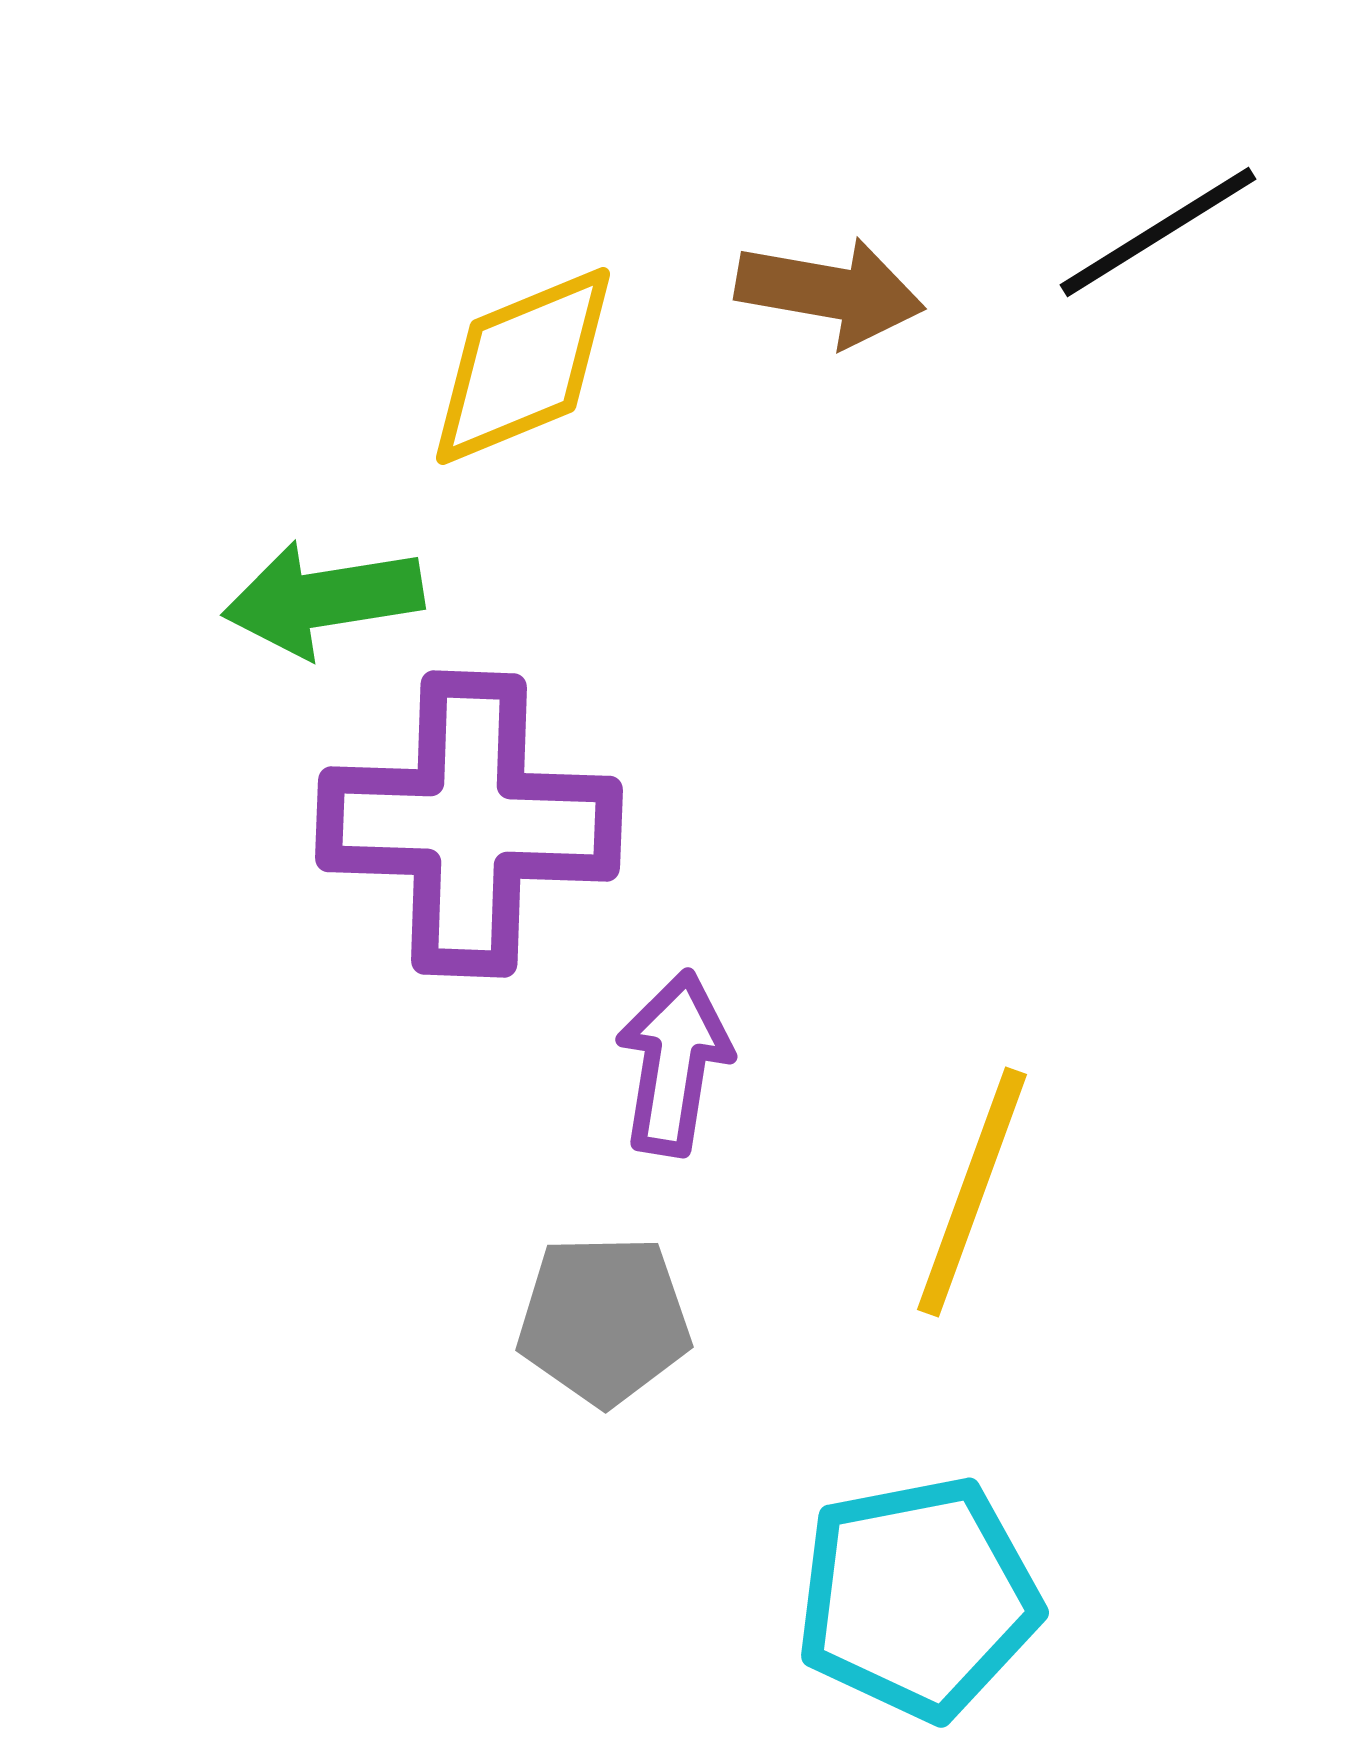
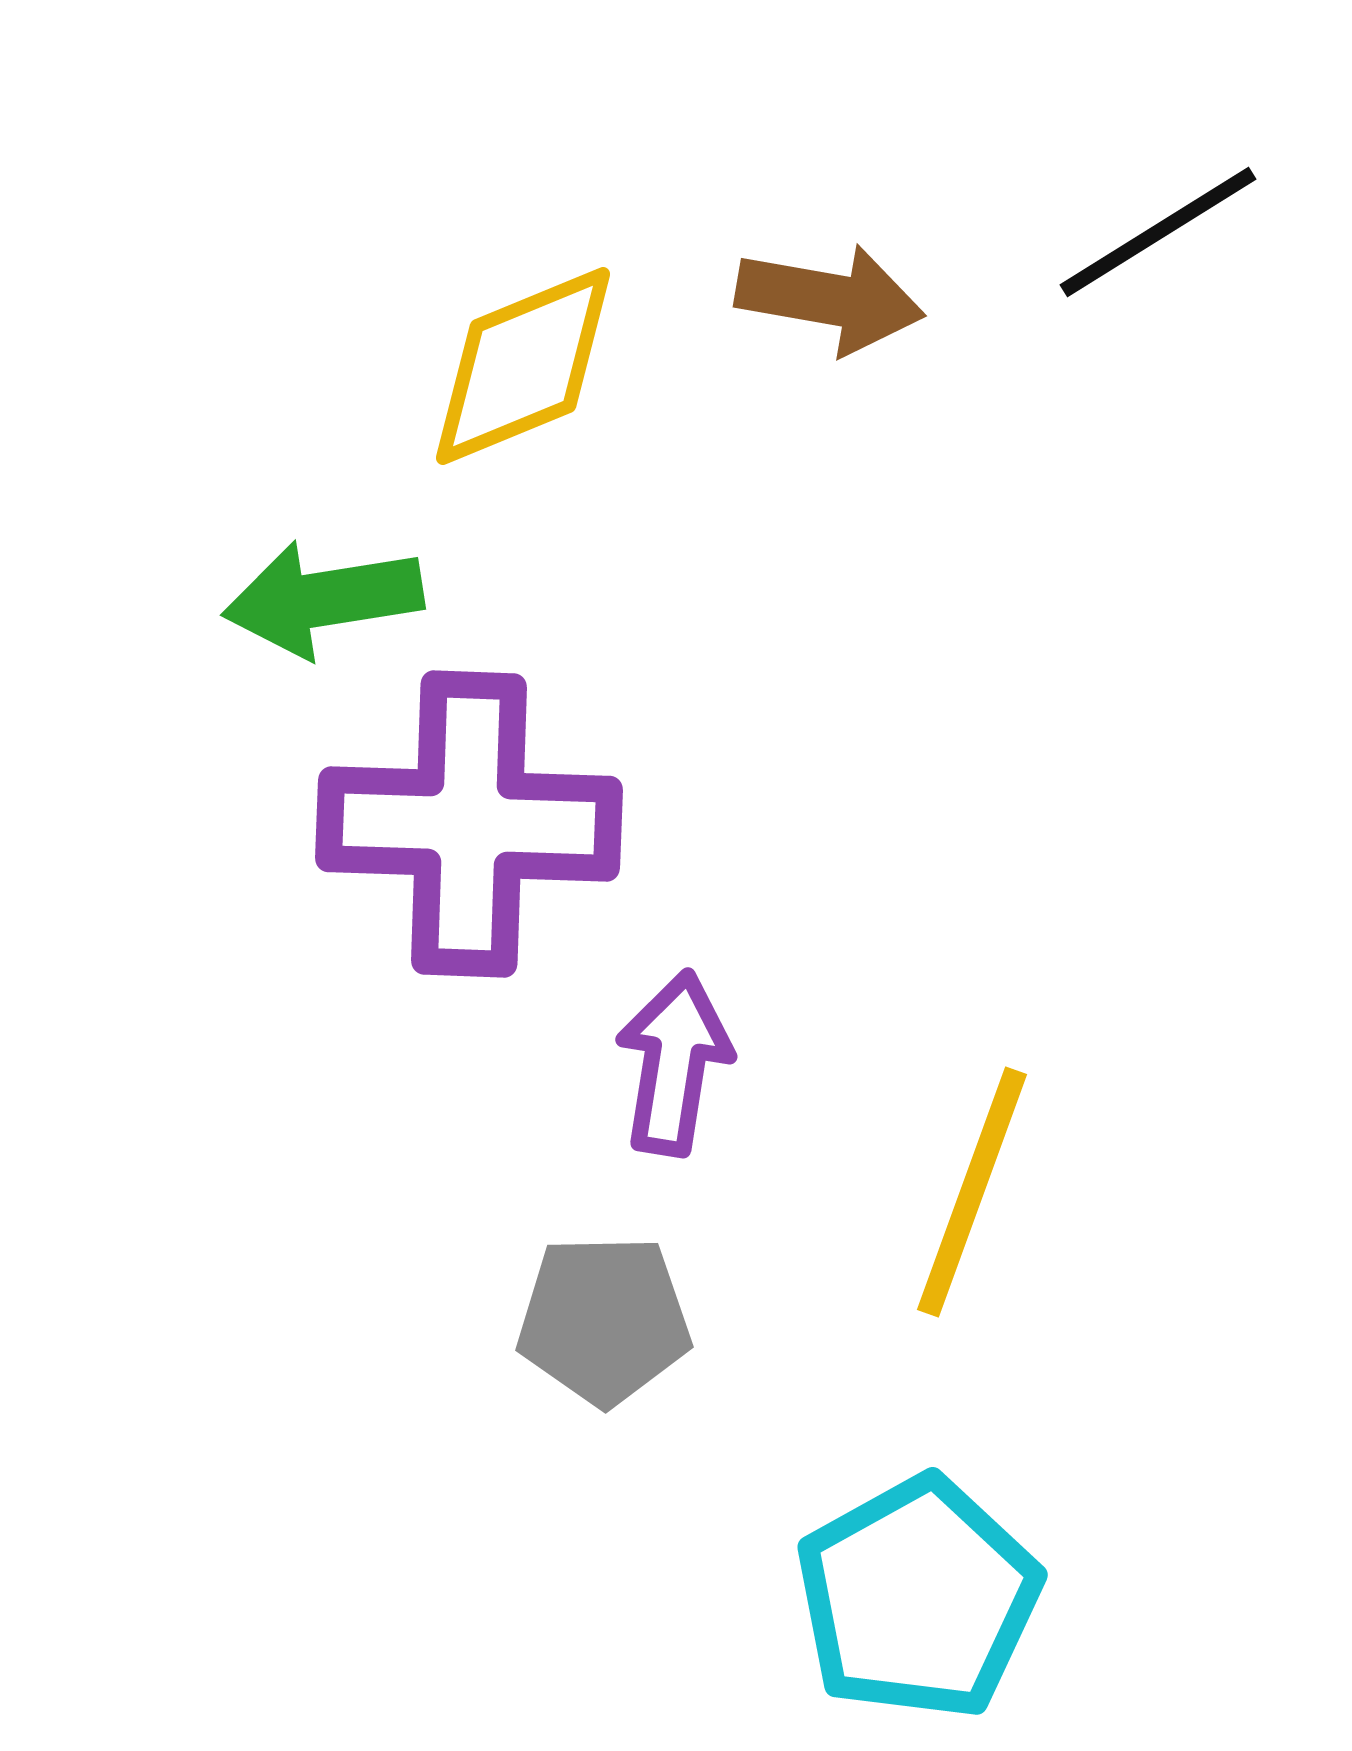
brown arrow: moved 7 px down
cyan pentagon: rotated 18 degrees counterclockwise
